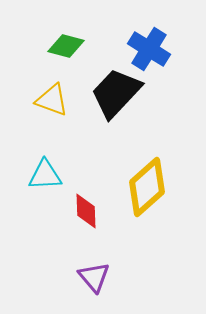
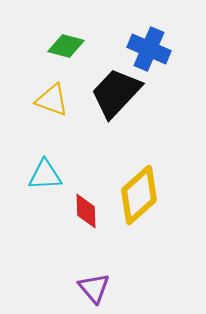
blue cross: rotated 9 degrees counterclockwise
yellow diamond: moved 8 px left, 8 px down
purple triangle: moved 11 px down
